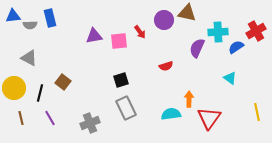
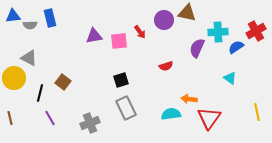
yellow circle: moved 10 px up
orange arrow: rotated 84 degrees counterclockwise
brown line: moved 11 px left
